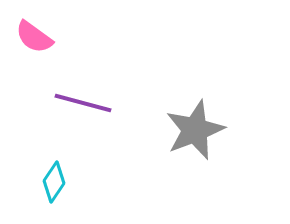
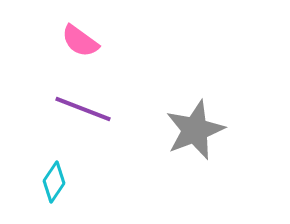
pink semicircle: moved 46 px right, 4 px down
purple line: moved 6 px down; rotated 6 degrees clockwise
